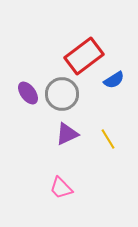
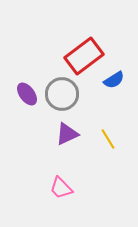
purple ellipse: moved 1 px left, 1 px down
